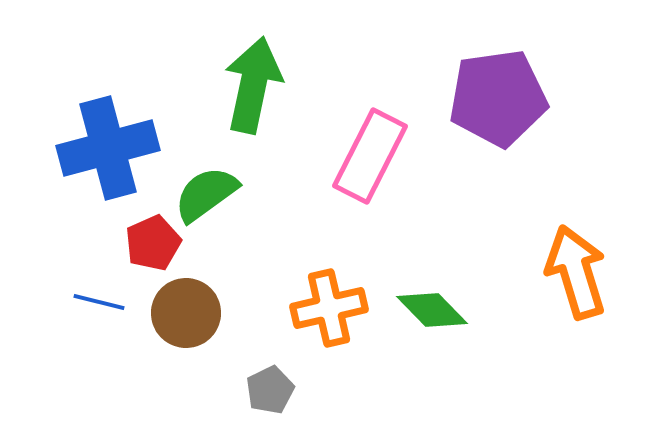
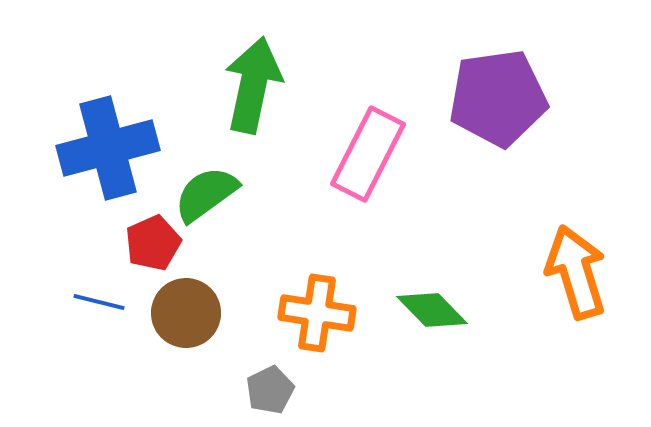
pink rectangle: moved 2 px left, 2 px up
orange cross: moved 12 px left, 5 px down; rotated 22 degrees clockwise
